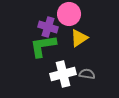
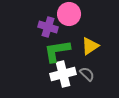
yellow triangle: moved 11 px right, 8 px down
green L-shape: moved 14 px right, 5 px down
gray semicircle: rotated 35 degrees clockwise
